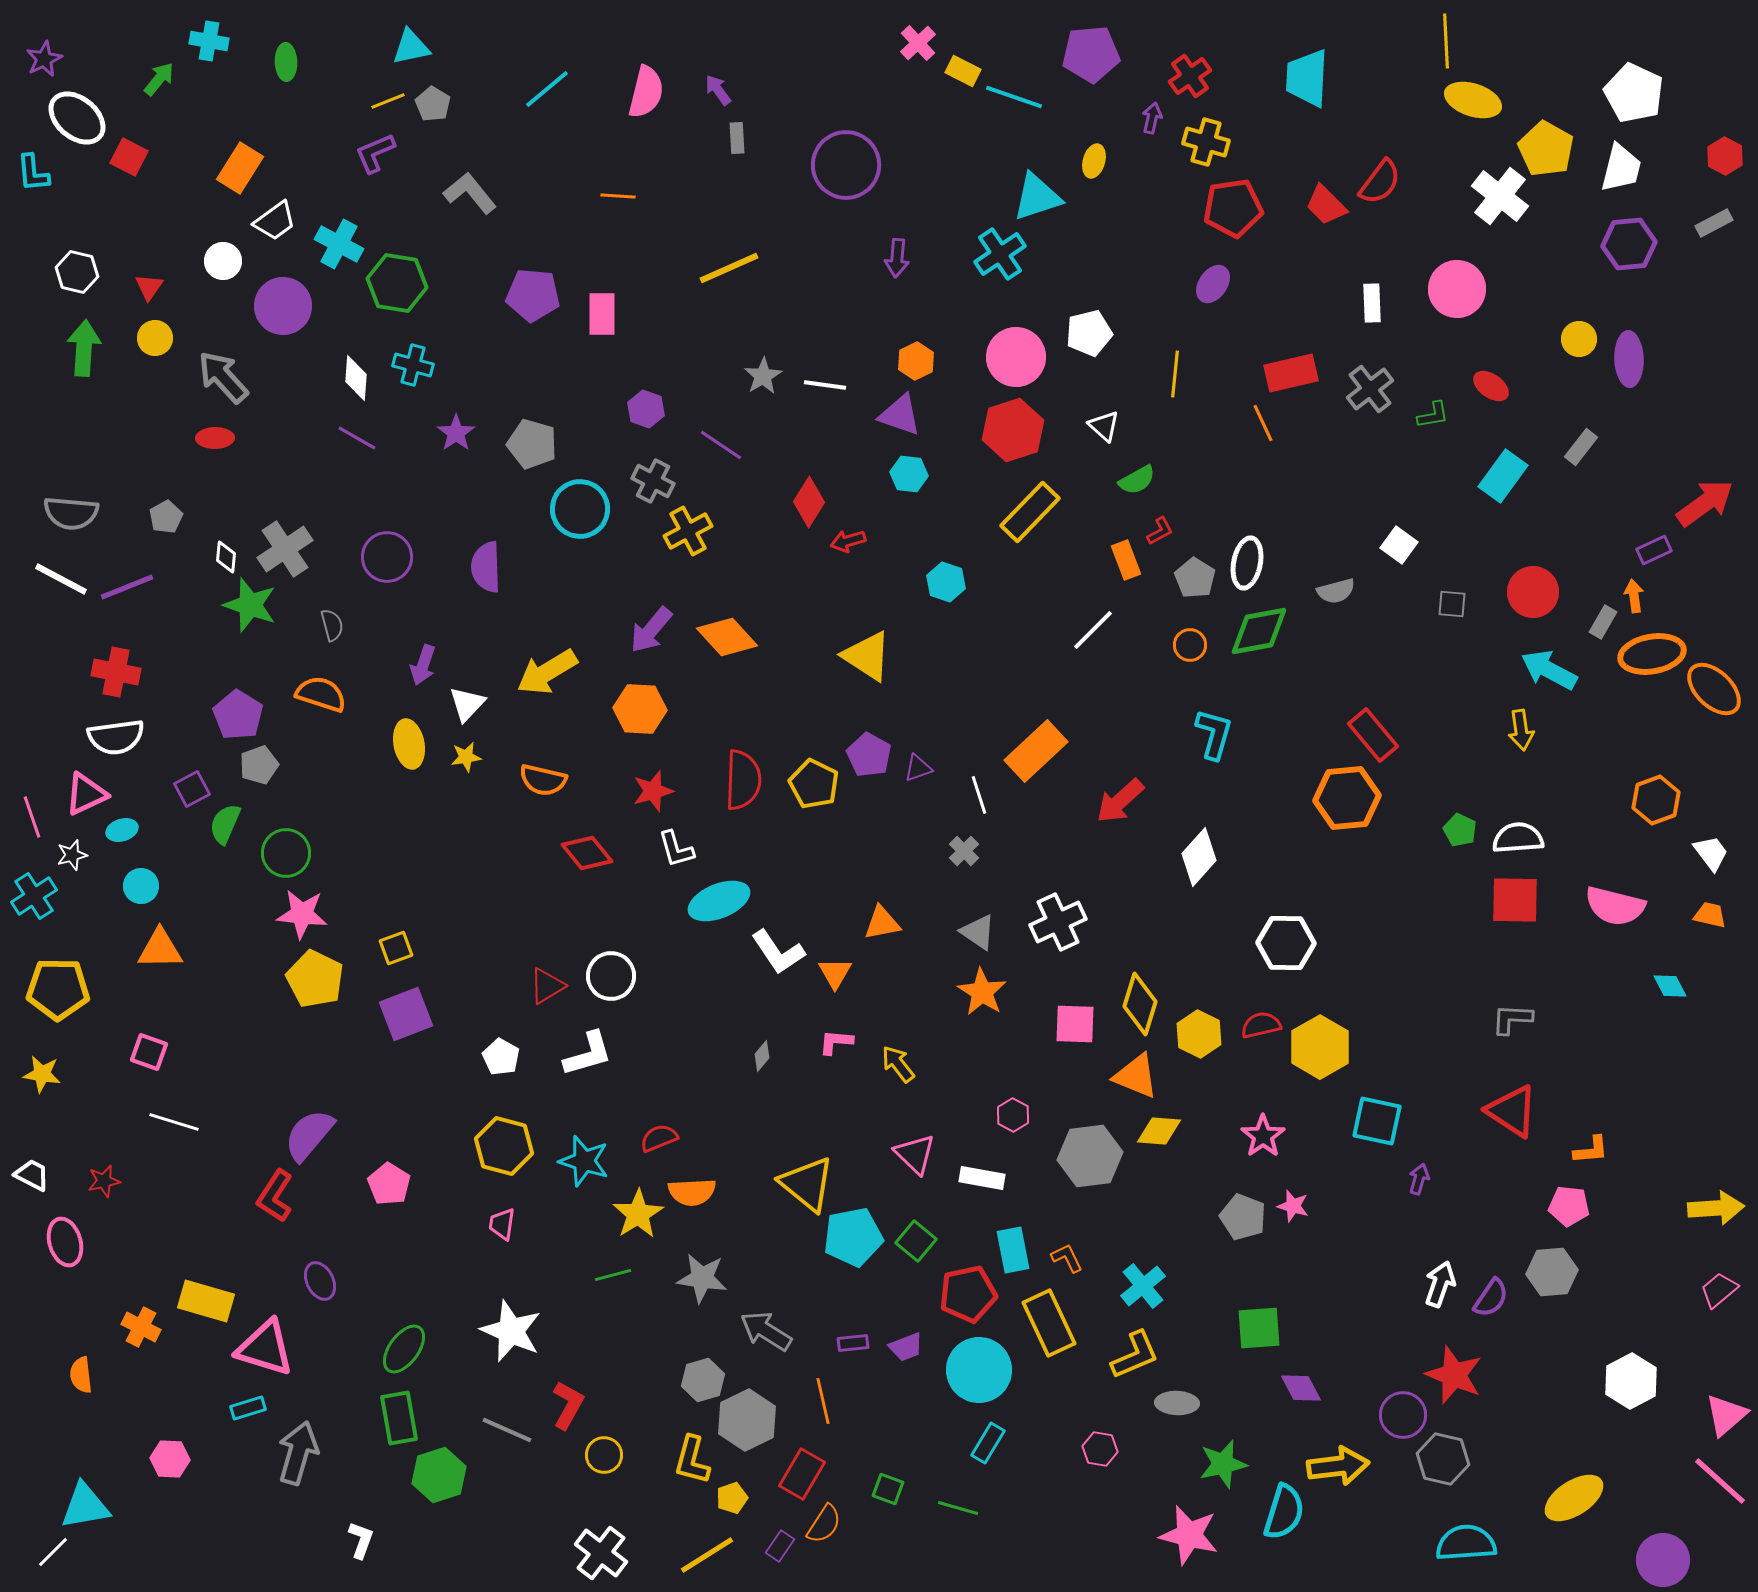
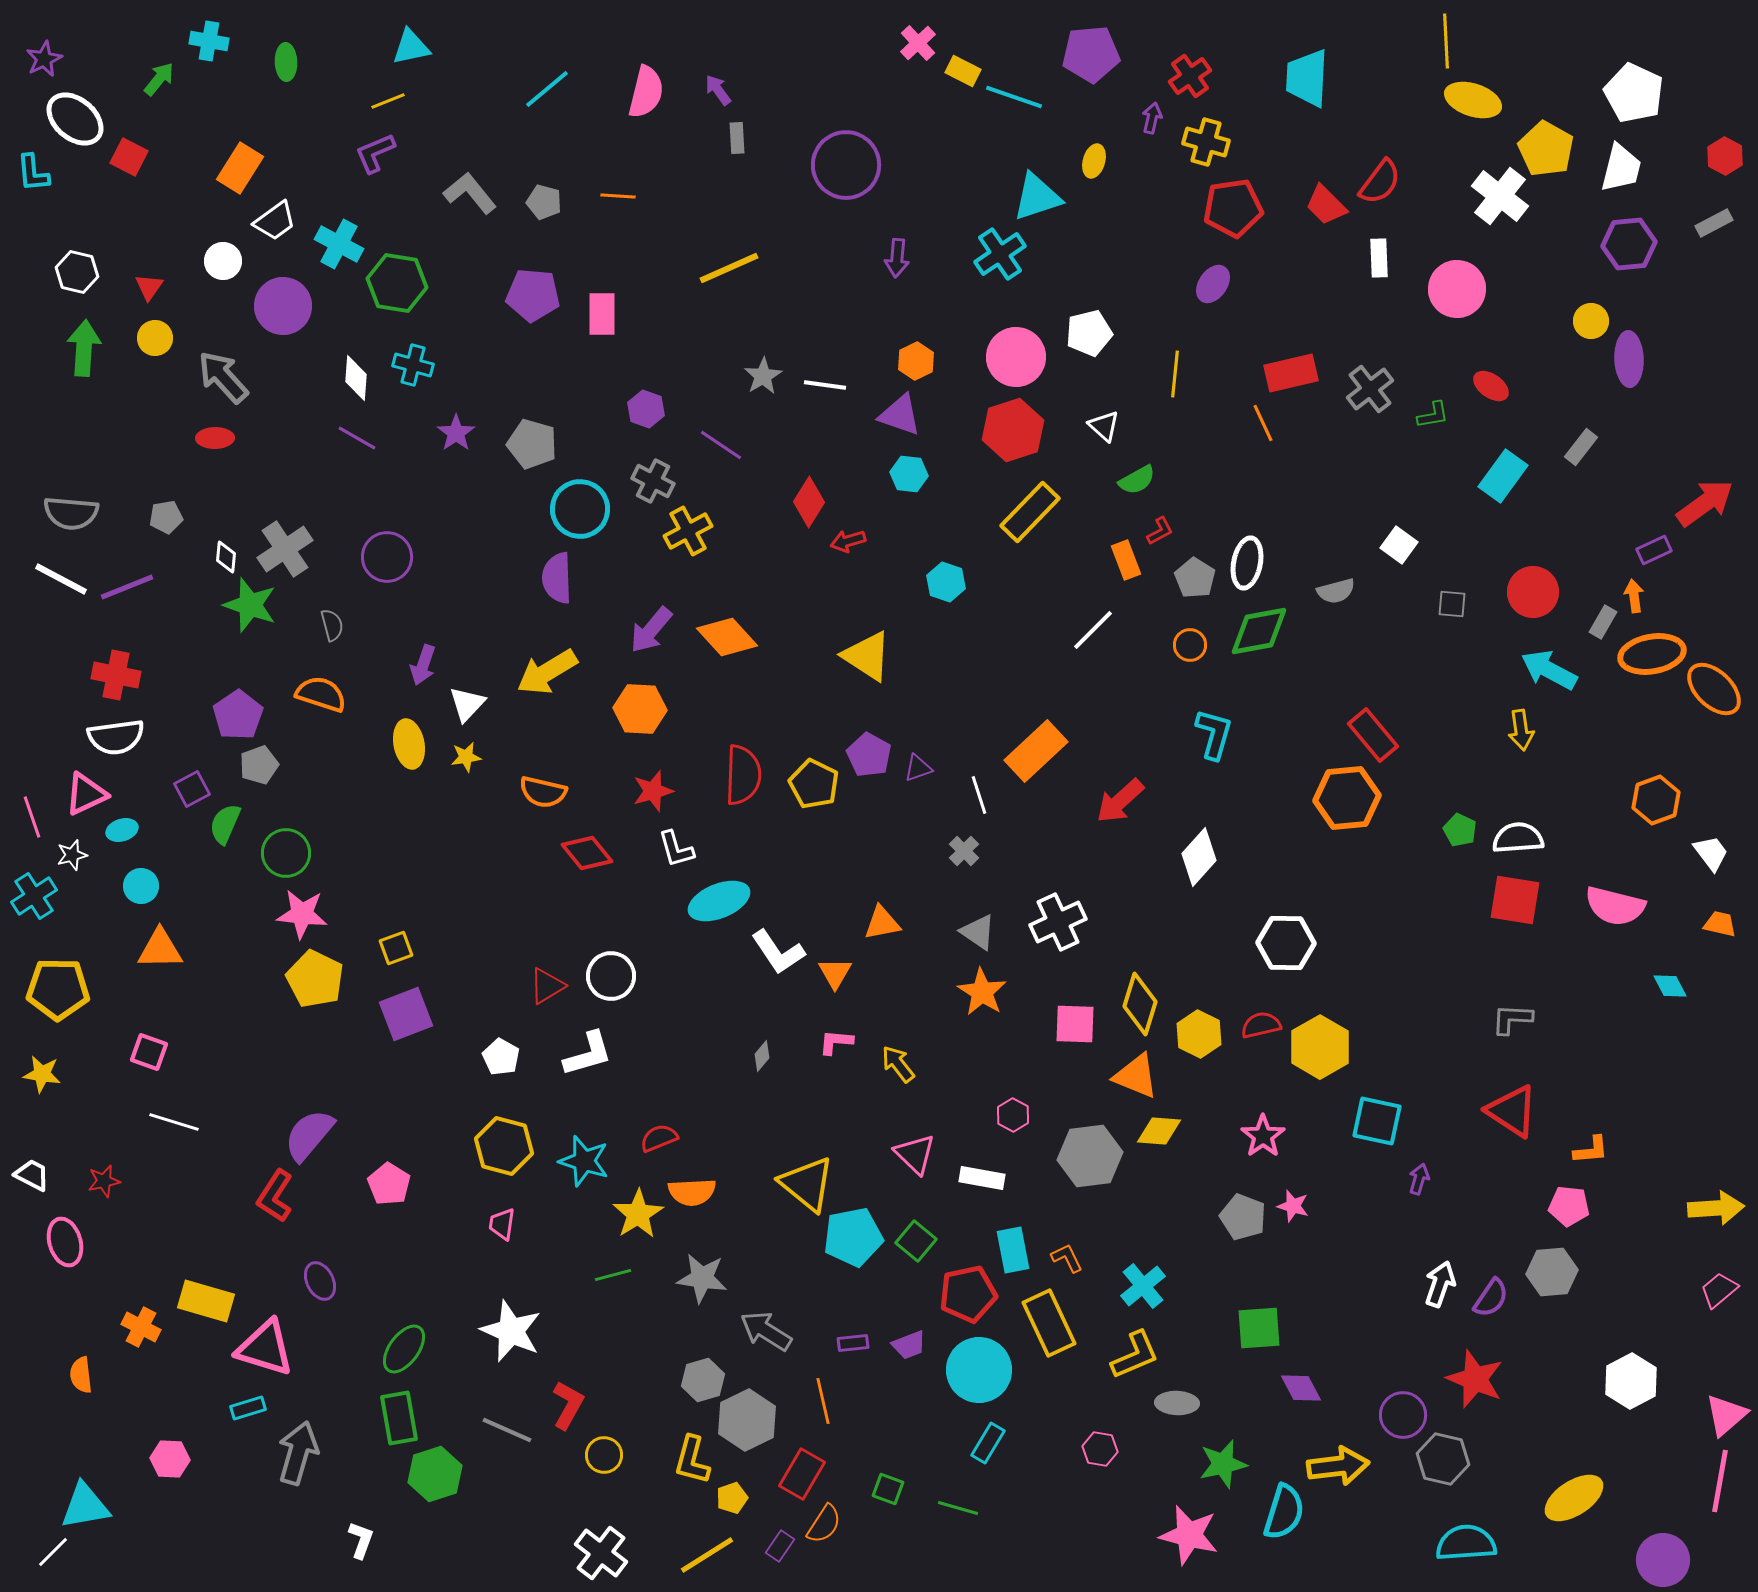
gray pentagon at (433, 104): moved 111 px right, 98 px down; rotated 16 degrees counterclockwise
white ellipse at (77, 118): moved 2 px left, 1 px down
white rectangle at (1372, 303): moved 7 px right, 45 px up
yellow circle at (1579, 339): moved 12 px right, 18 px up
gray pentagon at (166, 517): rotated 20 degrees clockwise
purple semicircle at (486, 567): moved 71 px right, 11 px down
red cross at (116, 672): moved 3 px down
purple pentagon at (238, 715): rotated 6 degrees clockwise
orange semicircle at (543, 780): moved 12 px down
red semicircle at (743, 780): moved 5 px up
red square at (1515, 900): rotated 8 degrees clockwise
orange trapezoid at (1710, 915): moved 10 px right, 9 px down
purple trapezoid at (906, 1347): moved 3 px right, 2 px up
red star at (1454, 1375): moved 21 px right, 4 px down
green hexagon at (439, 1475): moved 4 px left, 1 px up
pink line at (1720, 1481): rotated 58 degrees clockwise
